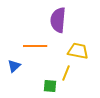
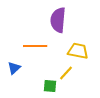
blue triangle: moved 2 px down
yellow line: rotated 21 degrees clockwise
